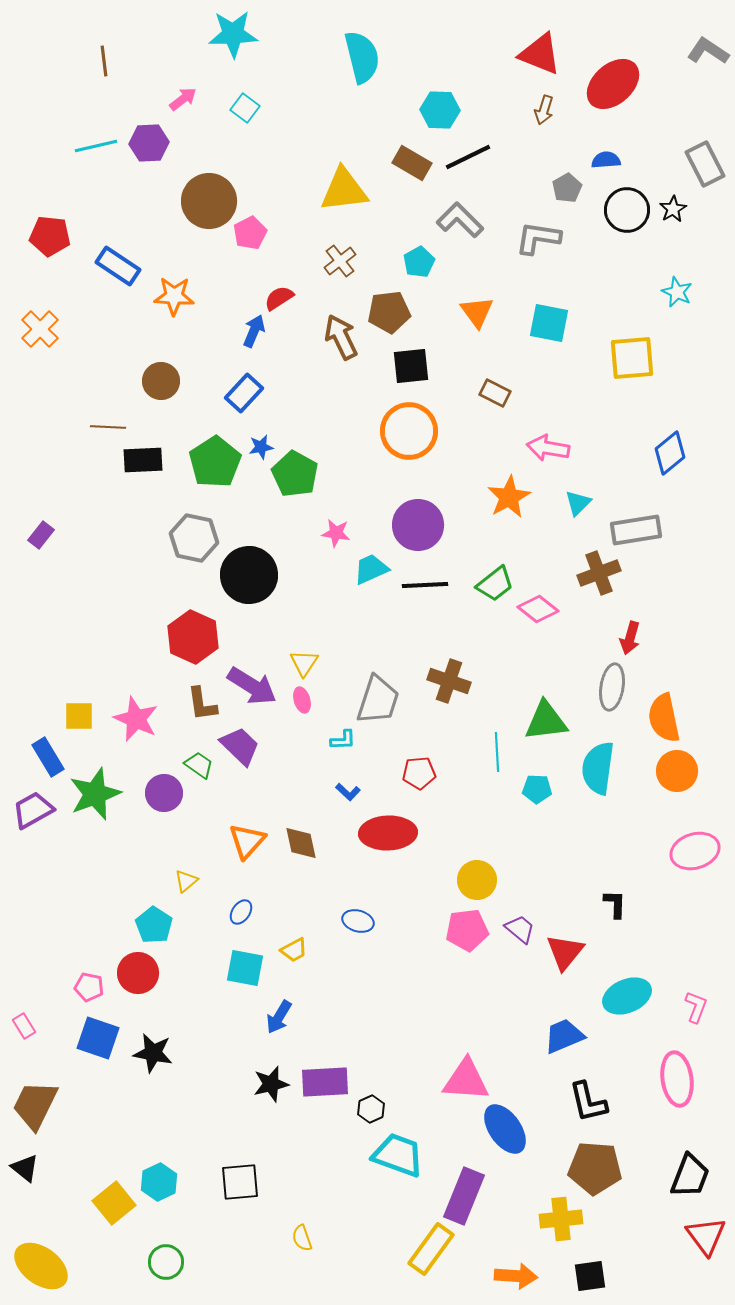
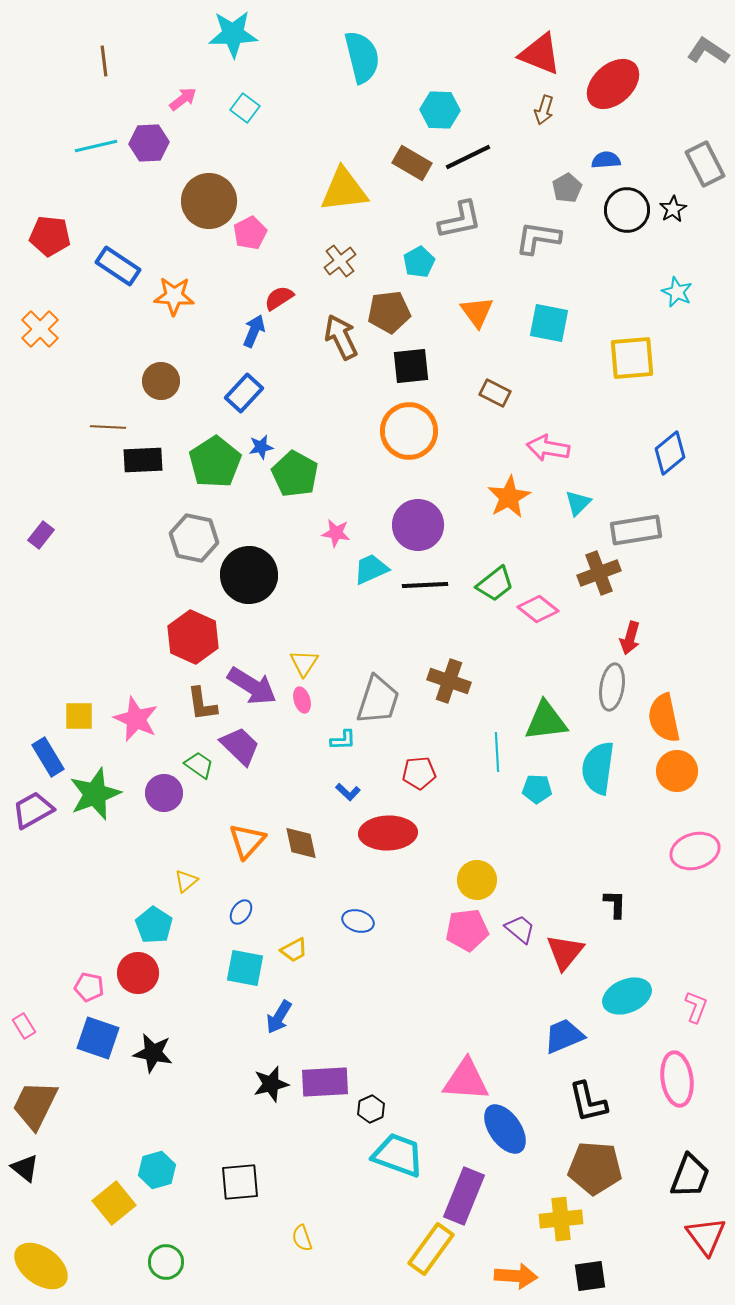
gray L-shape at (460, 220): rotated 123 degrees clockwise
cyan hexagon at (159, 1182): moved 2 px left, 12 px up; rotated 9 degrees clockwise
